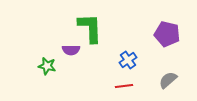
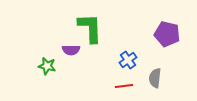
gray semicircle: moved 13 px left, 2 px up; rotated 42 degrees counterclockwise
